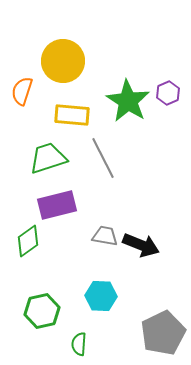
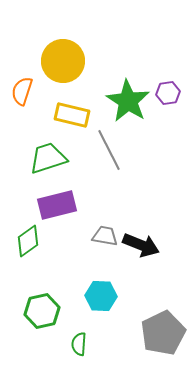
purple hexagon: rotated 15 degrees clockwise
yellow rectangle: rotated 8 degrees clockwise
gray line: moved 6 px right, 8 px up
